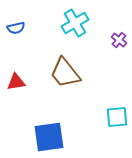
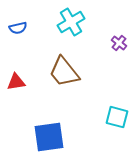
cyan cross: moved 4 px left, 1 px up
blue semicircle: moved 2 px right
purple cross: moved 3 px down
brown trapezoid: moved 1 px left, 1 px up
cyan square: rotated 20 degrees clockwise
